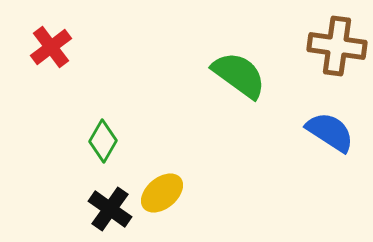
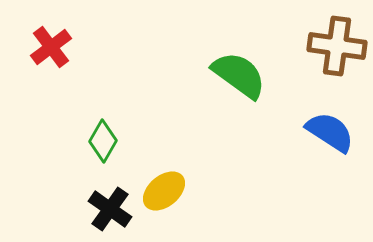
yellow ellipse: moved 2 px right, 2 px up
